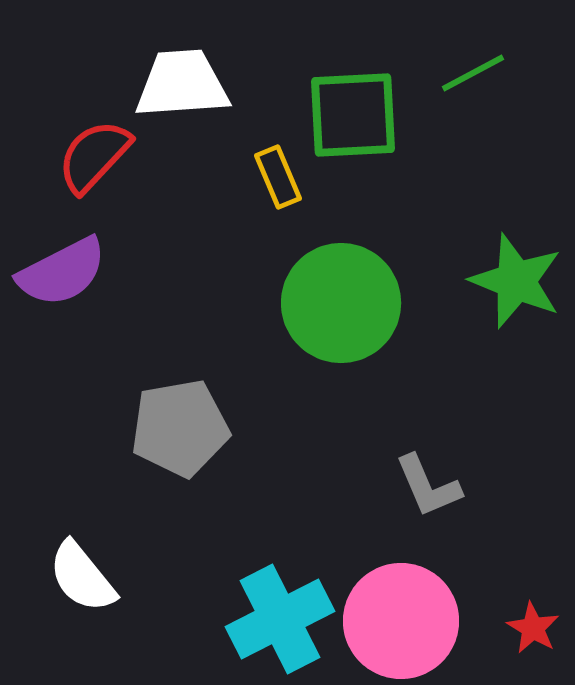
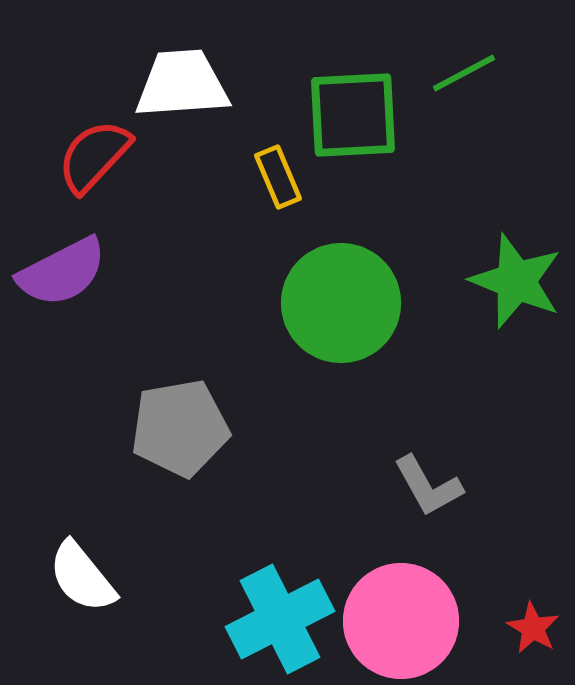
green line: moved 9 px left
gray L-shape: rotated 6 degrees counterclockwise
